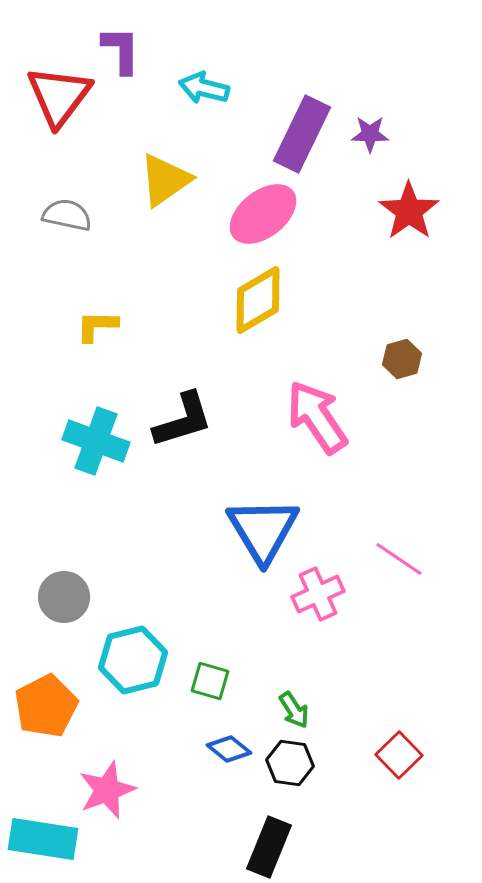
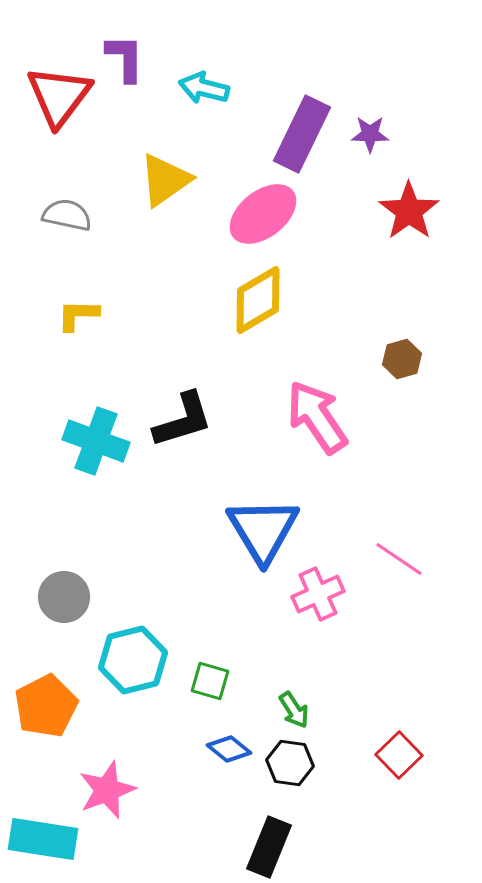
purple L-shape: moved 4 px right, 8 px down
yellow L-shape: moved 19 px left, 11 px up
